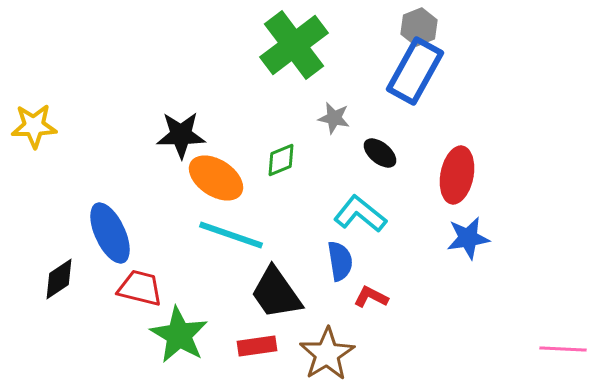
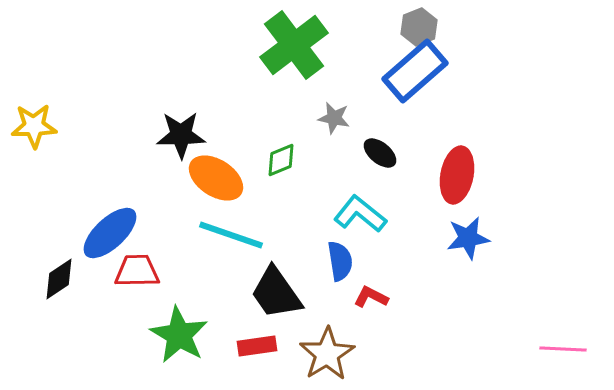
blue rectangle: rotated 20 degrees clockwise
blue ellipse: rotated 72 degrees clockwise
red trapezoid: moved 3 px left, 17 px up; rotated 15 degrees counterclockwise
